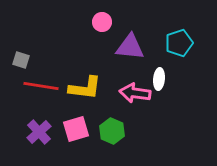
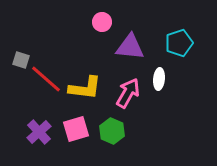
red line: moved 5 px right, 7 px up; rotated 32 degrees clockwise
pink arrow: moved 7 px left; rotated 112 degrees clockwise
